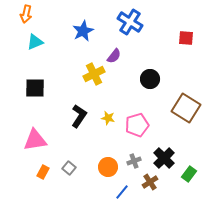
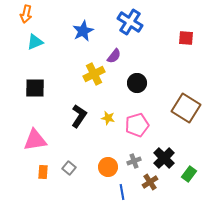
black circle: moved 13 px left, 4 px down
orange rectangle: rotated 24 degrees counterclockwise
blue line: rotated 49 degrees counterclockwise
